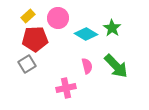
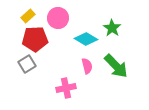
cyan diamond: moved 5 px down
